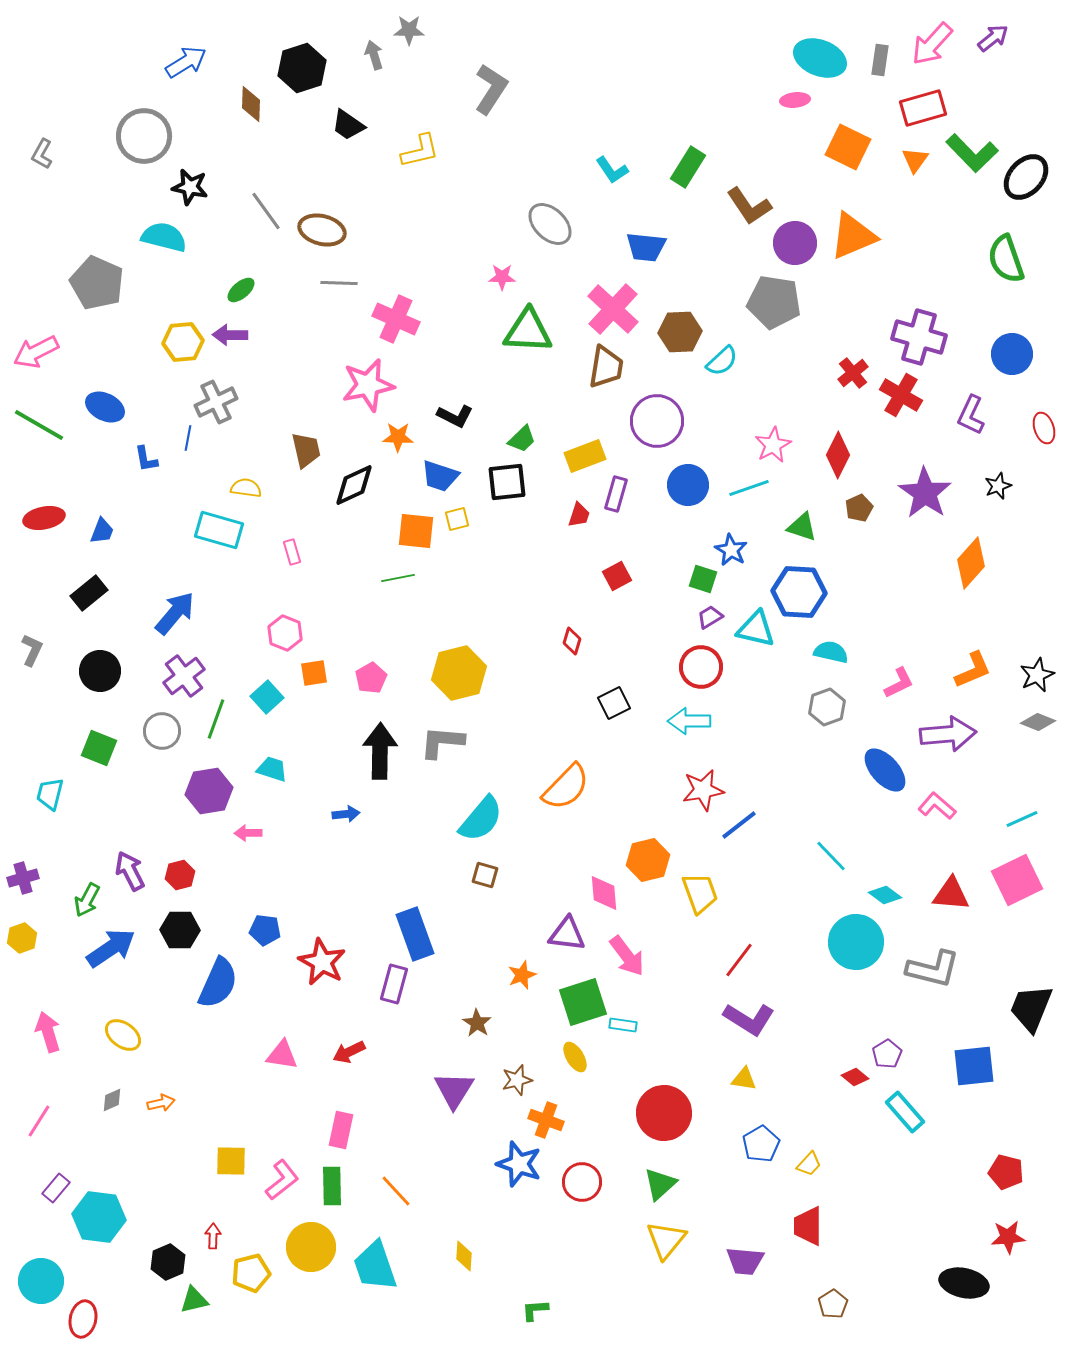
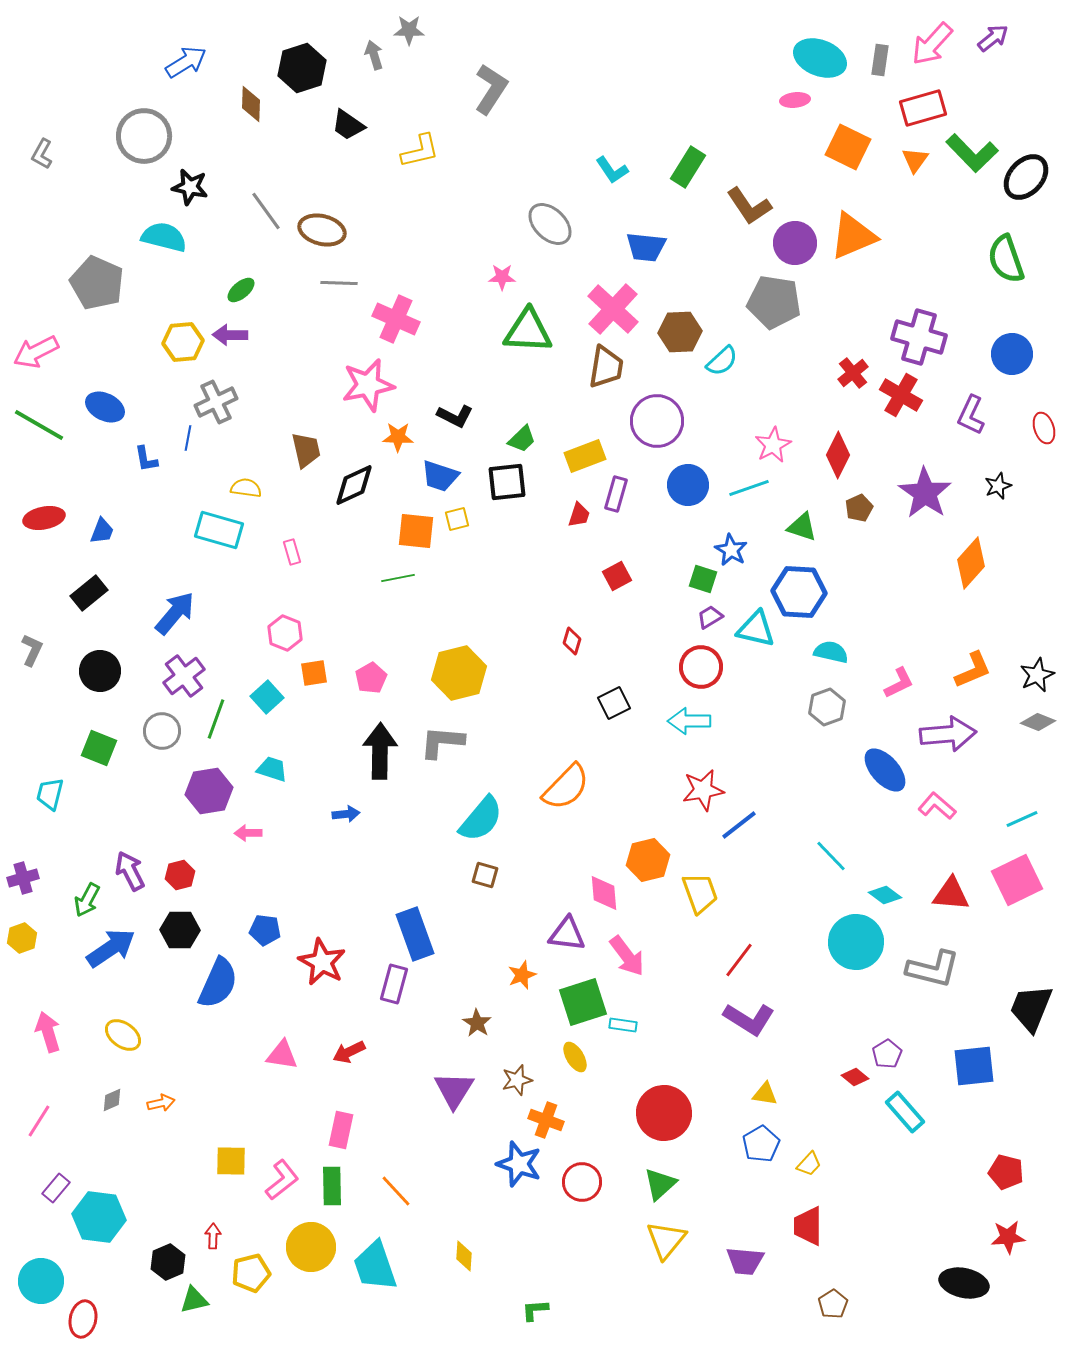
yellow triangle at (744, 1079): moved 21 px right, 15 px down
